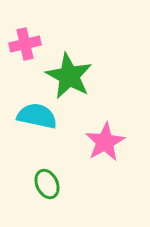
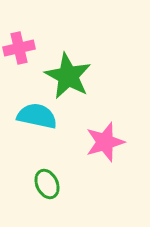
pink cross: moved 6 px left, 4 px down
green star: moved 1 px left
pink star: rotated 12 degrees clockwise
